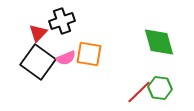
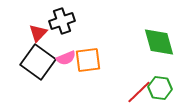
orange square: moved 1 px left, 6 px down; rotated 16 degrees counterclockwise
